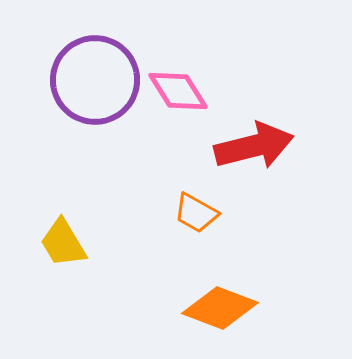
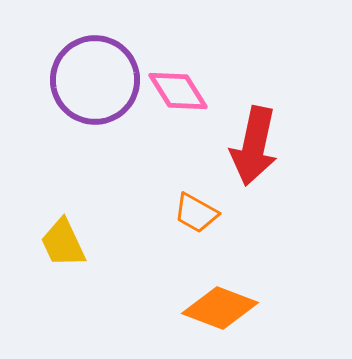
red arrow: rotated 116 degrees clockwise
yellow trapezoid: rotated 6 degrees clockwise
